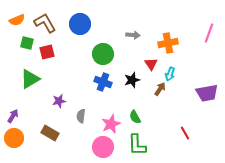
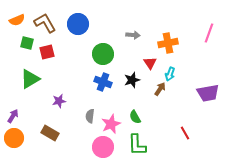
blue circle: moved 2 px left
red triangle: moved 1 px left, 1 px up
purple trapezoid: moved 1 px right
gray semicircle: moved 9 px right
